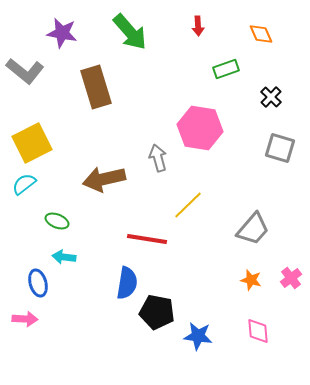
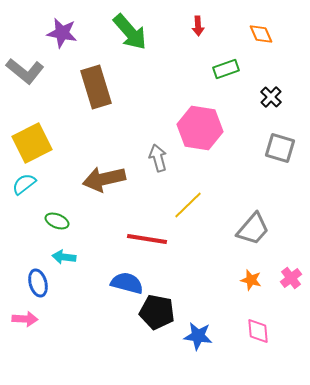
blue semicircle: rotated 84 degrees counterclockwise
